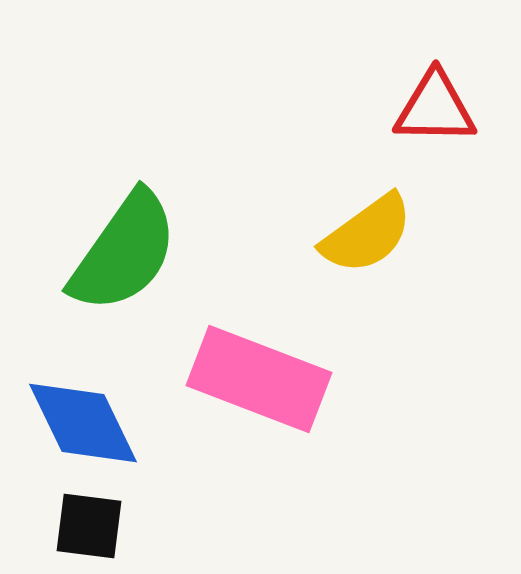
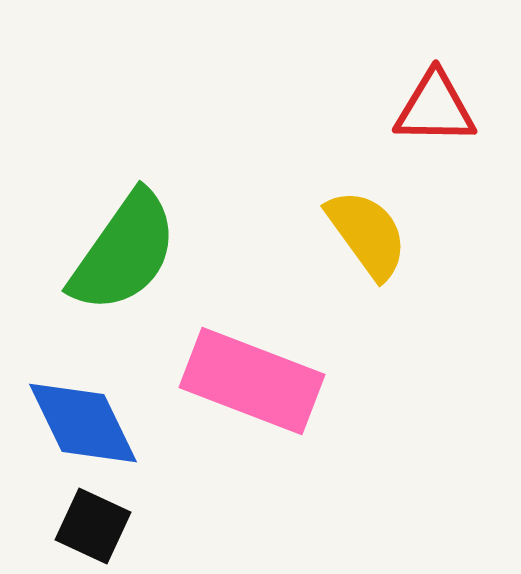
yellow semicircle: rotated 90 degrees counterclockwise
pink rectangle: moved 7 px left, 2 px down
black square: moved 4 px right; rotated 18 degrees clockwise
